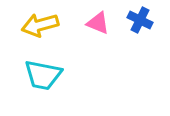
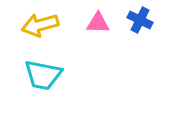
pink triangle: rotated 20 degrees counterclockwise
